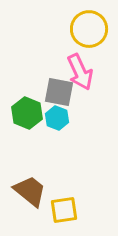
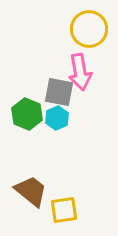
pink arrow: rotated 15 degrees clockwise
green hexagon: moved 1 px down
cyan hexagon: rotated 15 degrees clockwise
brown trapezoid: moved 1 px right
